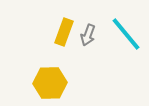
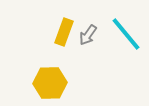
gray arrow: rotated 15 degrees clockwise
